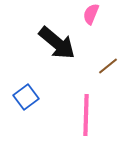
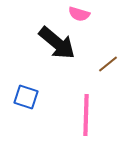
pink semicircle: moved 12 px left; rotated 95 degrees counterclockwise
brown line: moved 2 px up
blue square: rotated 35 degrees counterclockwise
